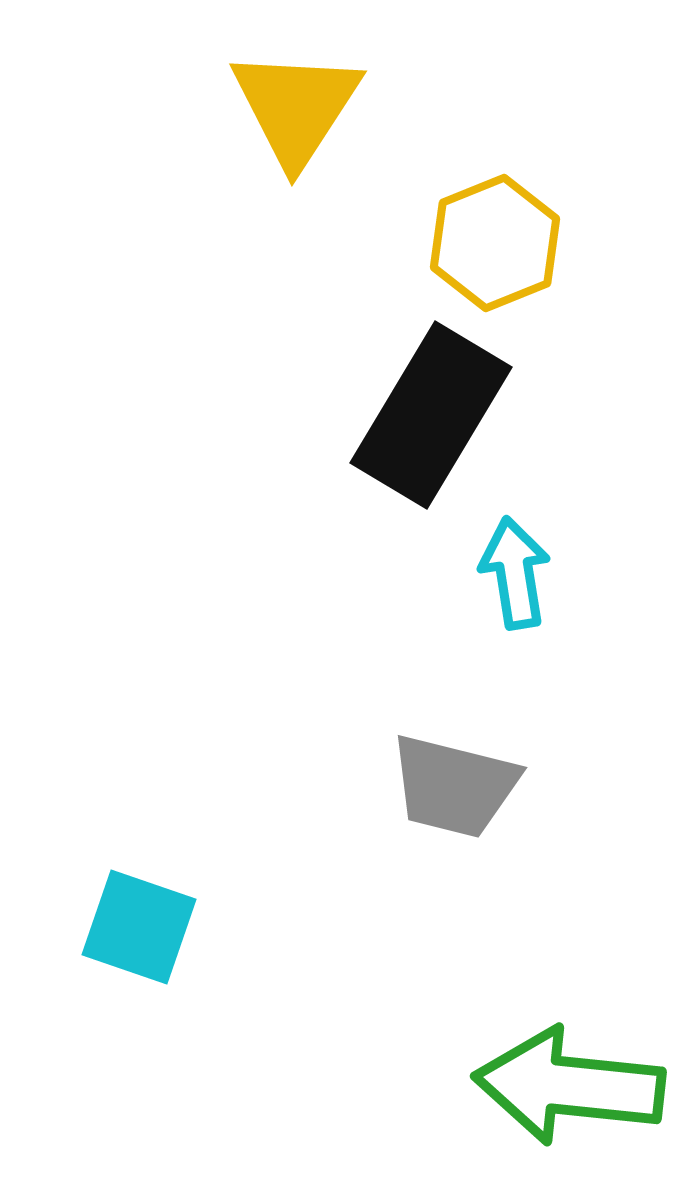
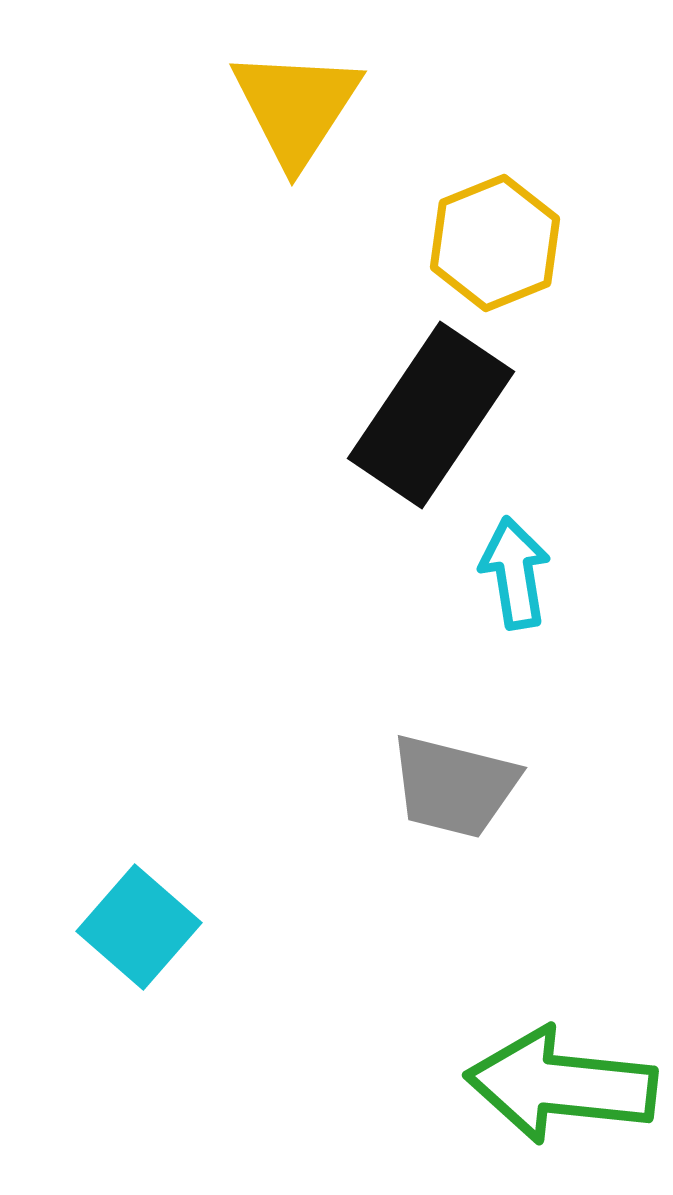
black rectangle: rotated 3 degrees clockwise
cyan square: rotated 22 degrees clockwise
green arrow: moved 8 px left, 1 px up
